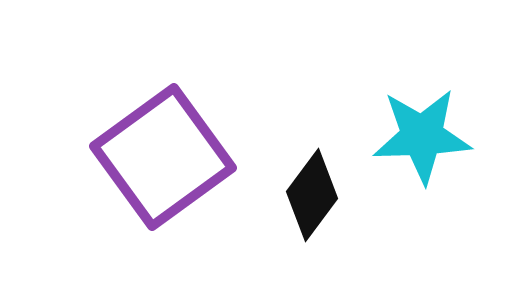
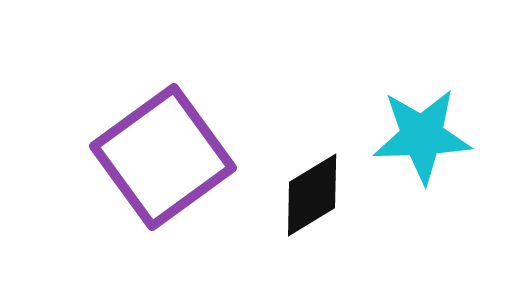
black diamond: rotated 22 degrees clockwise
